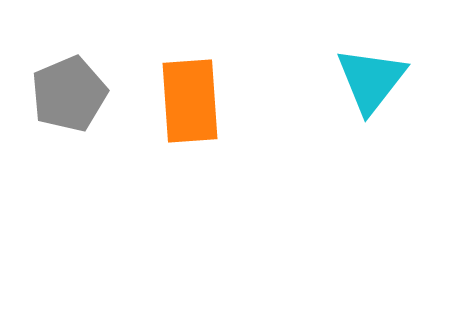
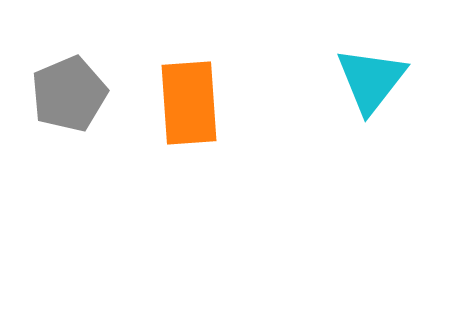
orange rectangle: moved 1 px left, 2 px down
